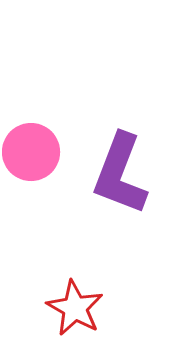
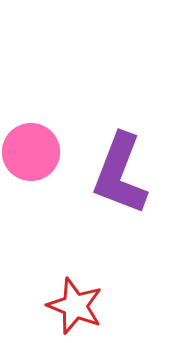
red star: moved 2 px up; rotated 8 degrees counterclockwise
